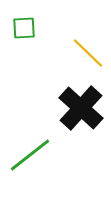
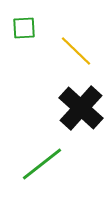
yellow line: moved 12 px left, 2 px up
green line: moved 12 px right, 9 px down
